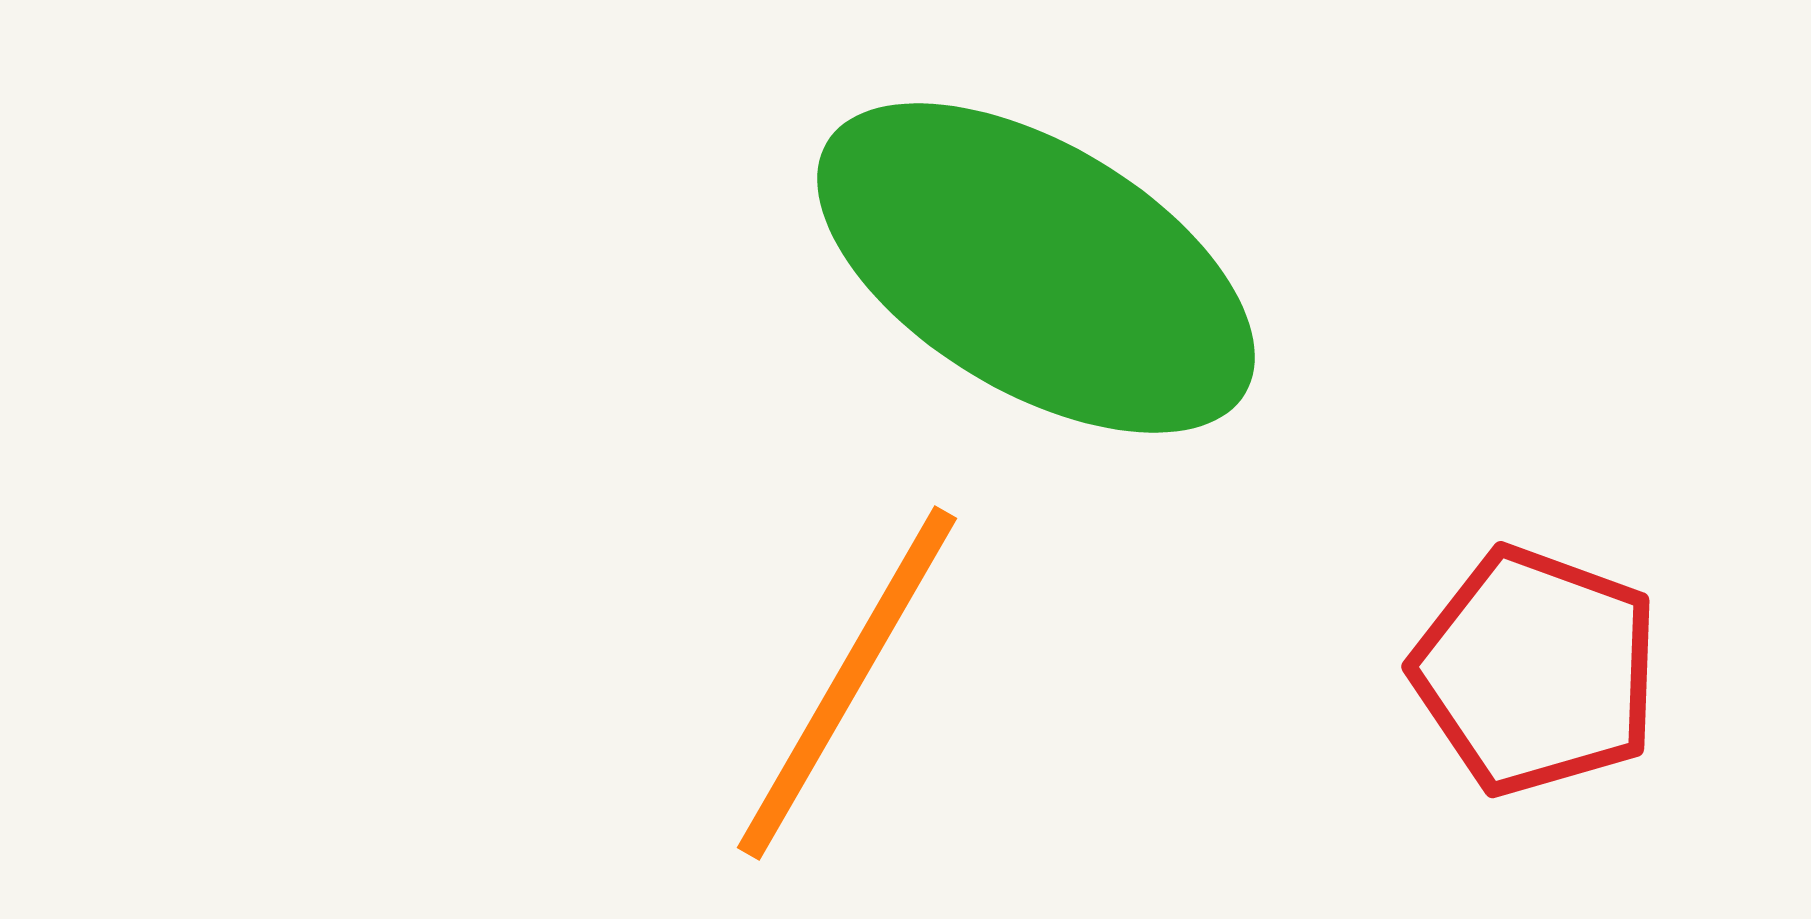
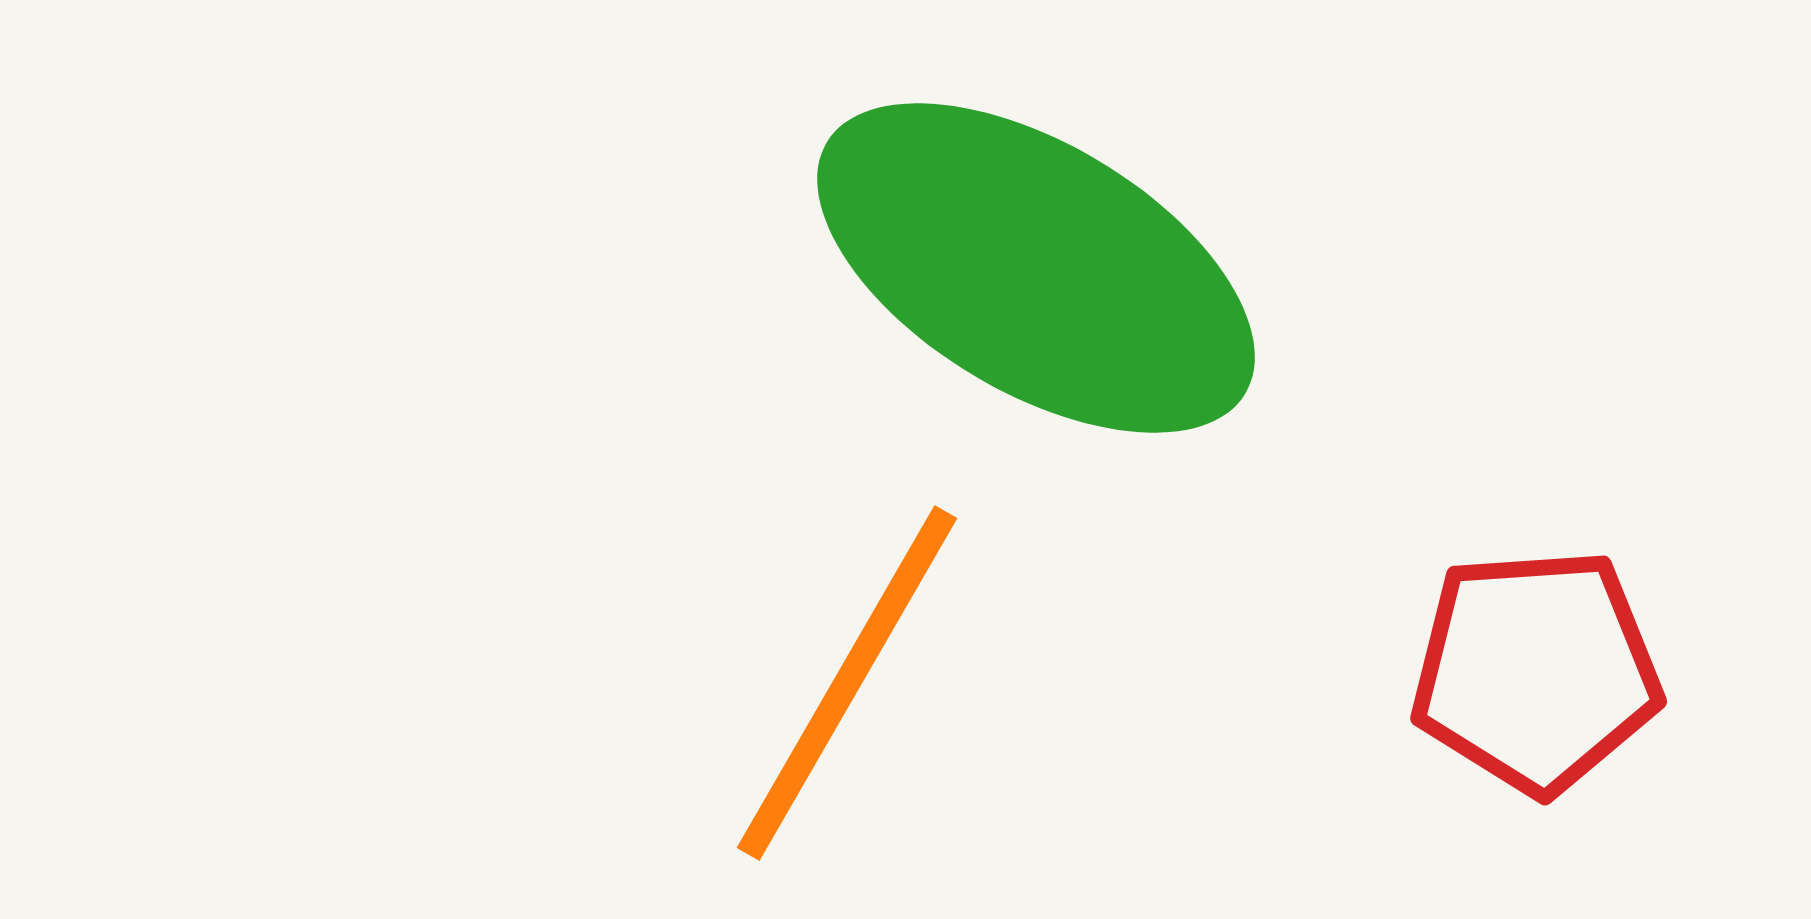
red pentagon: rotated 24 degrees counterclockwise
